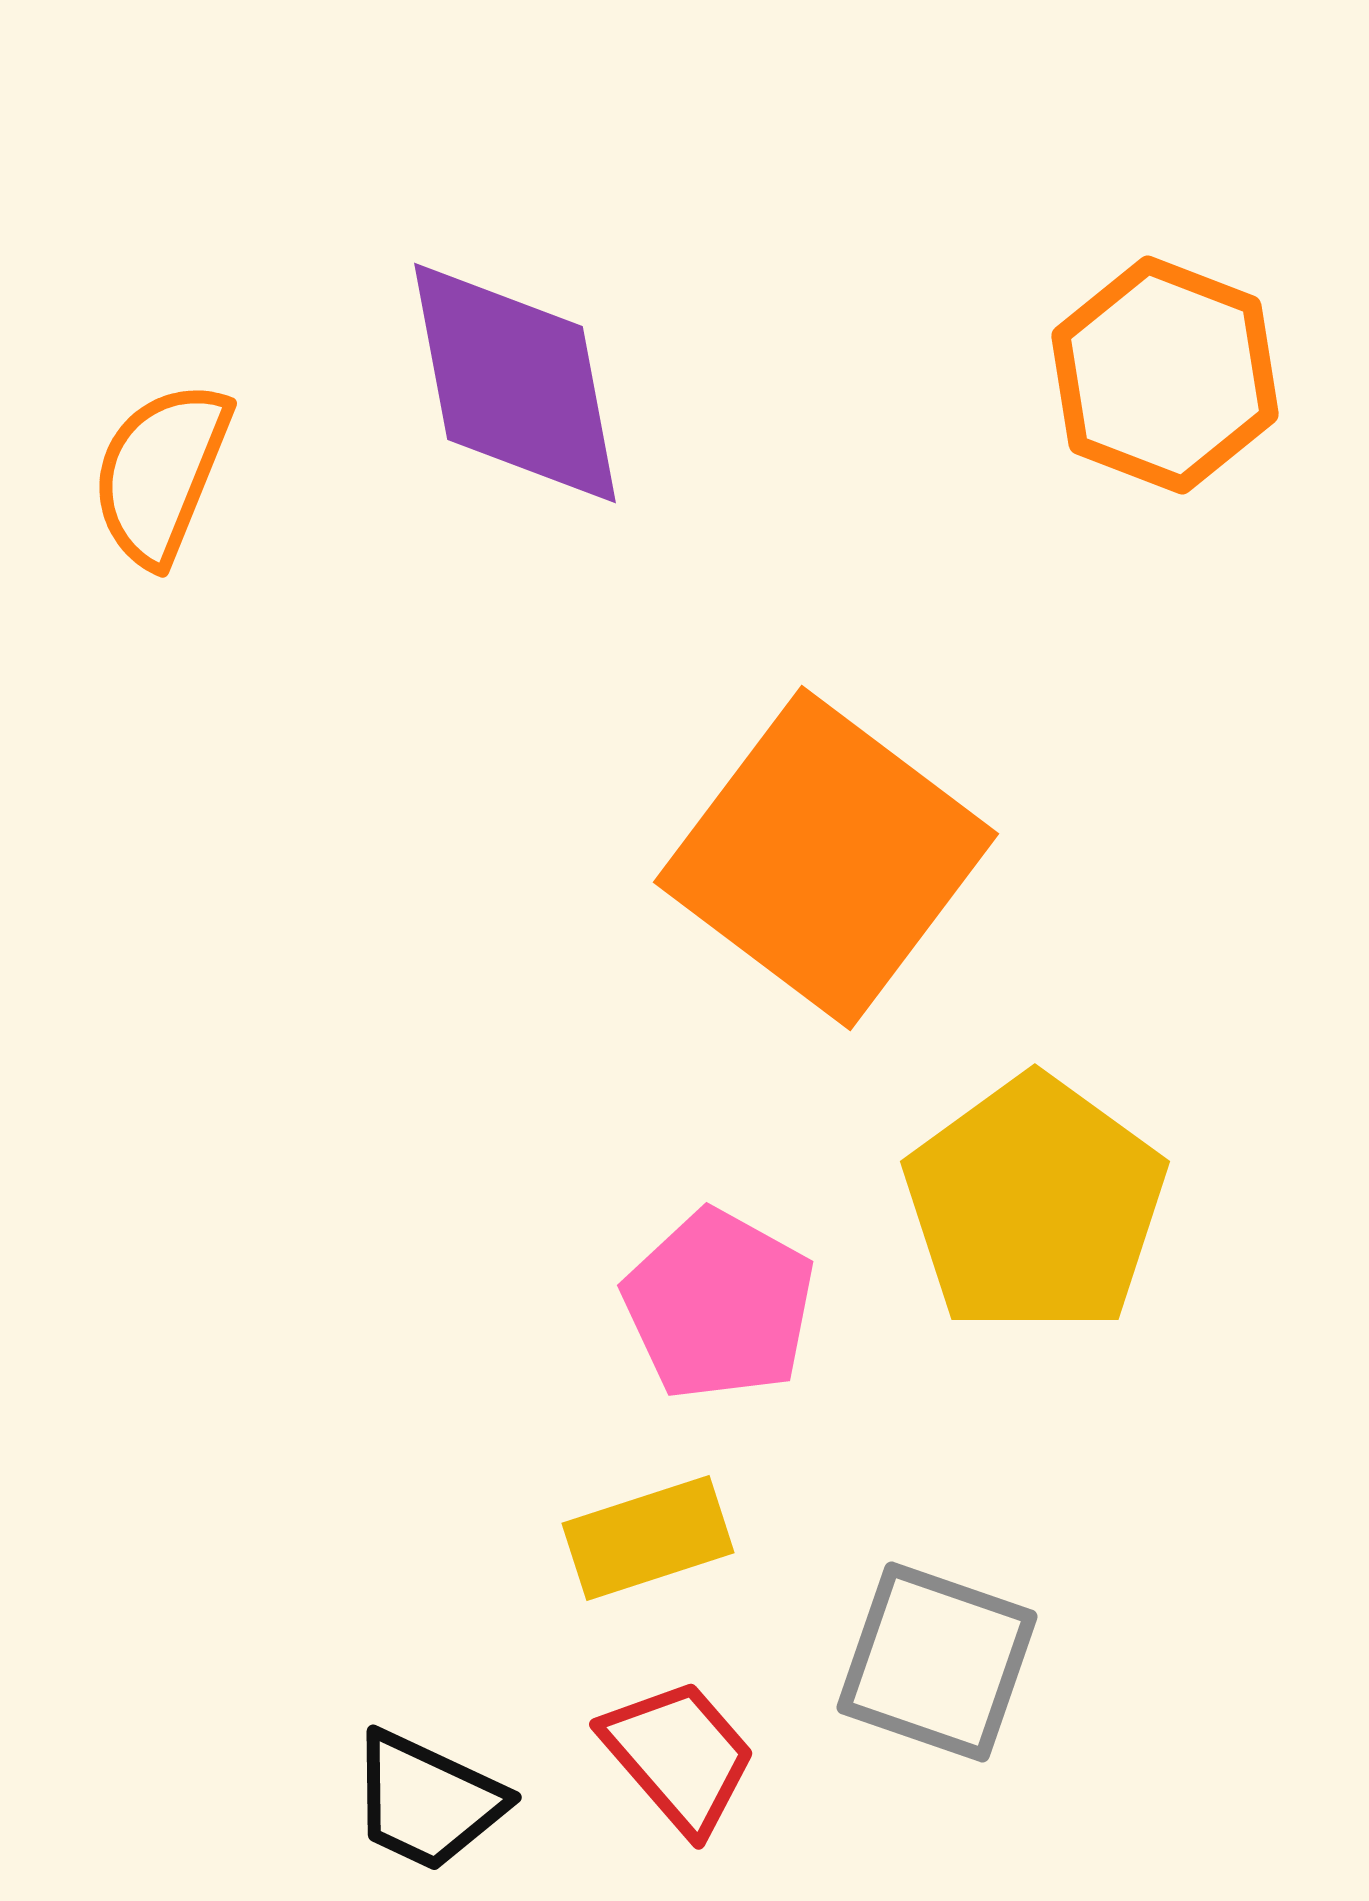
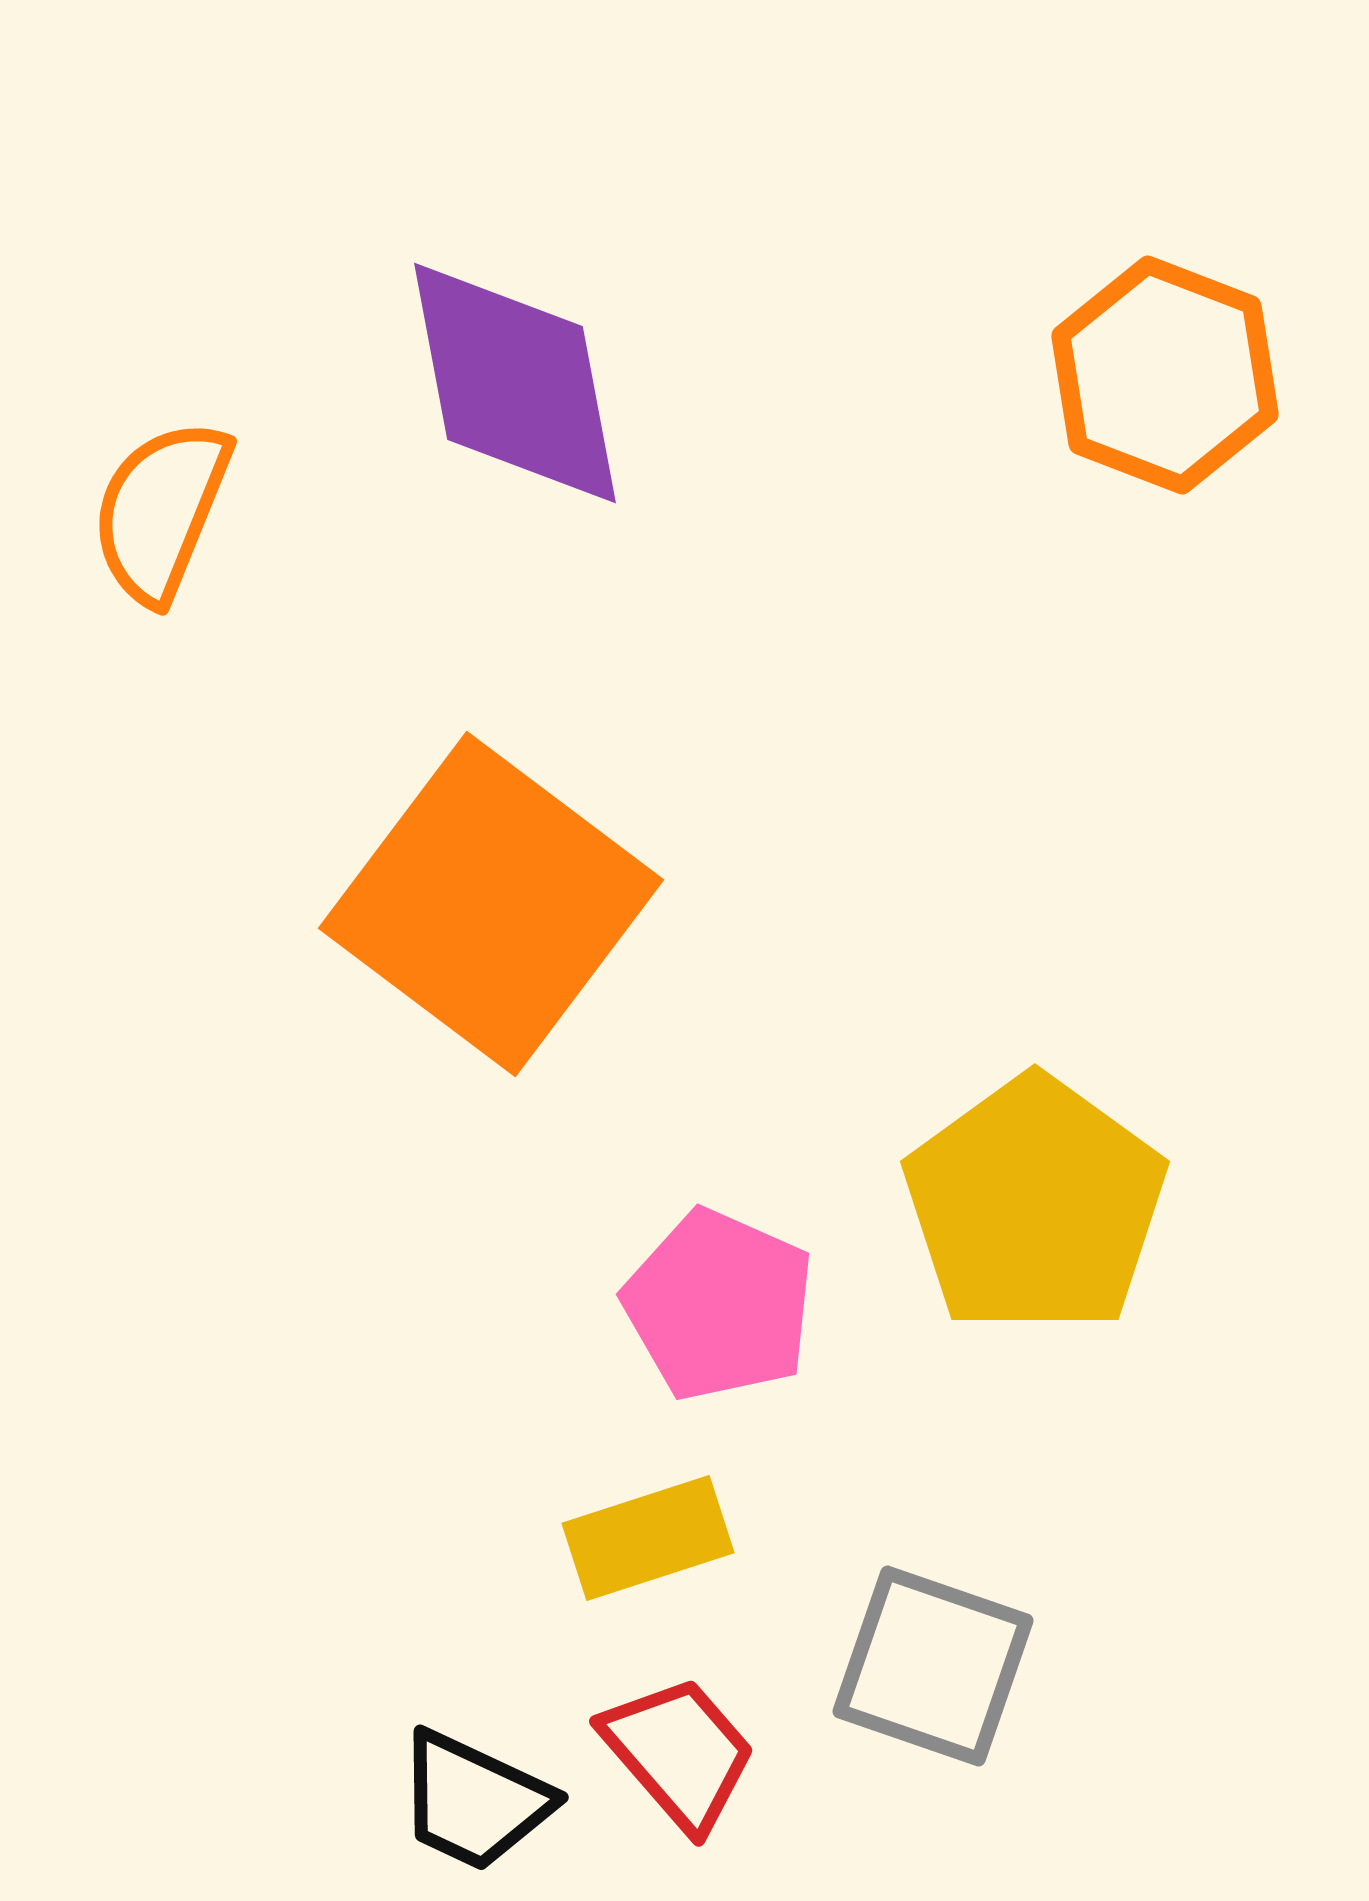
orange semicircle: moved 38 px down
orange square: moved 335 px left, 46 px down
pink pentagon: rotated 5 degrees counterclockwise
gray square: moved 4 px left, 4 px down
red trapezoid: moved 3 px up
black trapezoid: moved 47 px right
